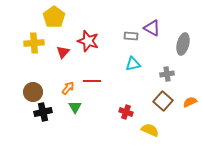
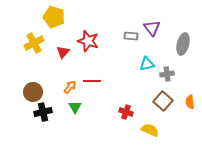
yellow pentagon: rotated 20 degrees counterclockwise
purple triangle: rotated 24 degrees clockwise
yellow cross: rotated 24 degrees counterclockwise
cyan triangle: moved 14 px right
orange arrow: moved 2 px right, 1 px up
orange semicircle: rotated 72 degrees counterclockwise
